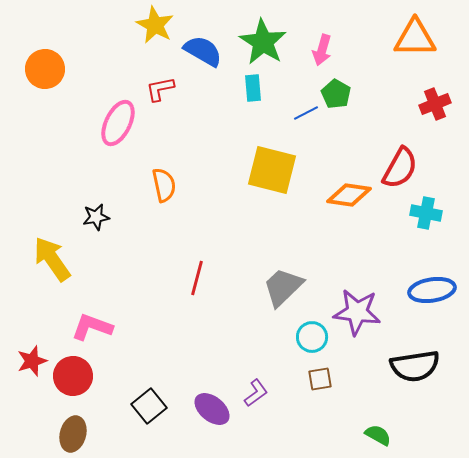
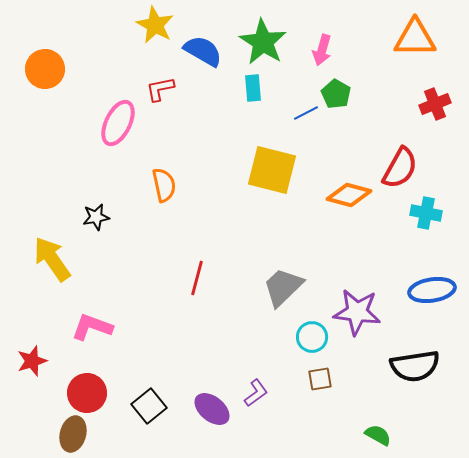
orange diamond: rotated 6 degrees clockwise
red circle: moved 14 px right, 17 px down
